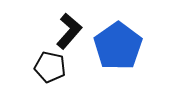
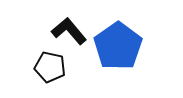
black L-shape: rotated 81 degrees counterclockwise
